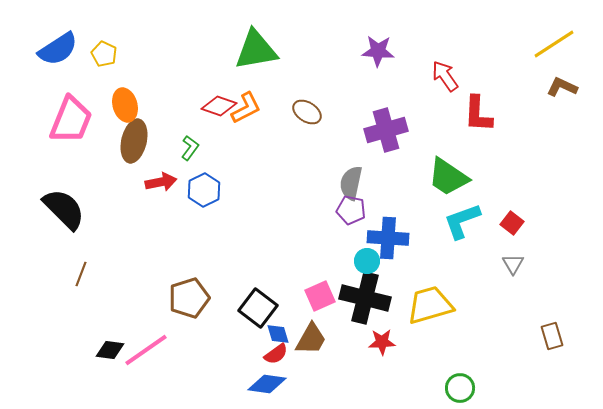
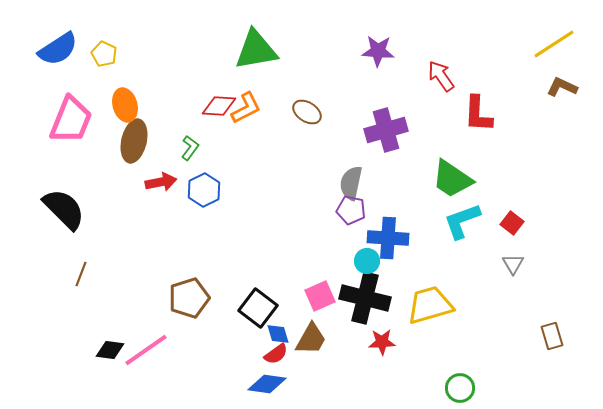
red arrow at (445, 76): moved 4 px left
red diamond at (219, 106): rotated 16 degrees counterclockwise
green trapezoid at (448, 177): moved 4 px right, 2 px down
